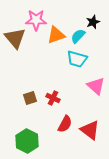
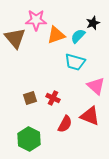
black star: moved 1 px down
cyan trapezoid: moved 2 px left, 3 px down
red triangle: moved 14 px up; rotated 15 degrees counterclockwise
green hexagon: moved 2 px right, 2 px up
